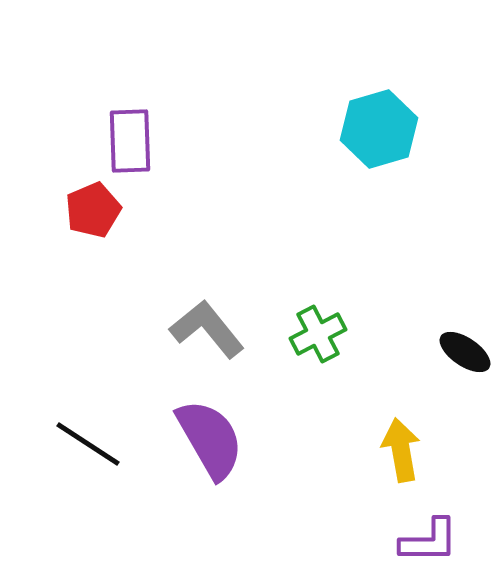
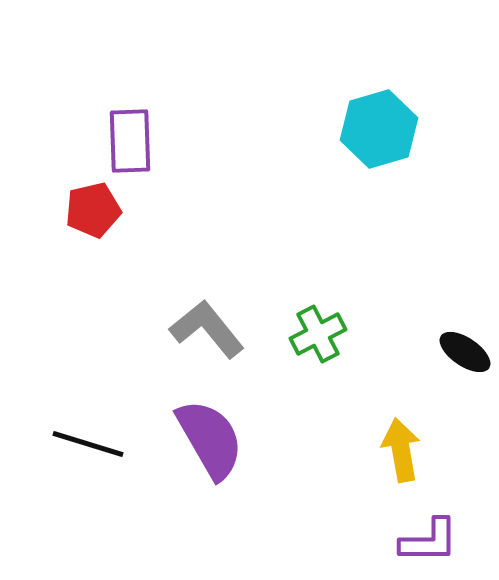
red pentagon: rotated 10 degrees clockwise
black line: rotated 16 degrees counterclockwise
